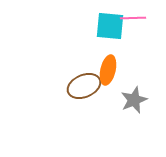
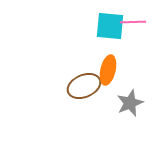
pink line: moved 4 px down
gray star: moved 4 px left, 3 px down
